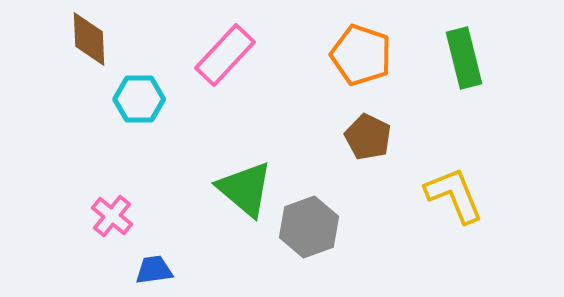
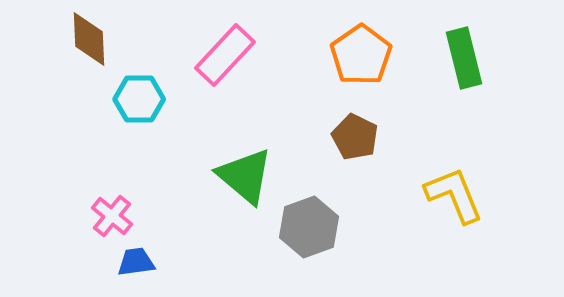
orange pentagon: rotated 18 degrees clockwise
brown pentagon: moved 13 px left
green triangle: moved 13 px up
blue trapezoid: moved 18 px left, 8 px up
